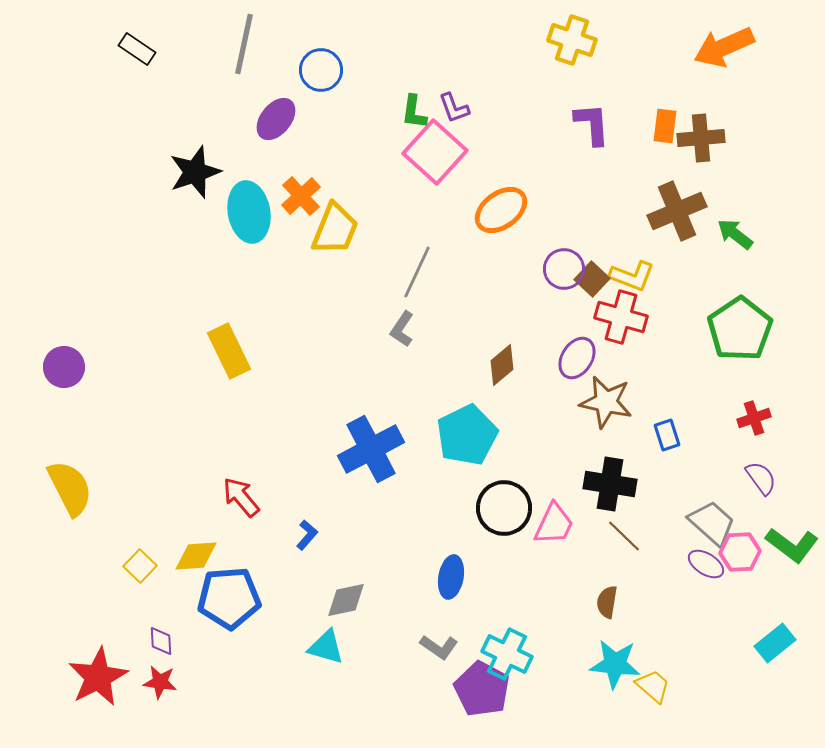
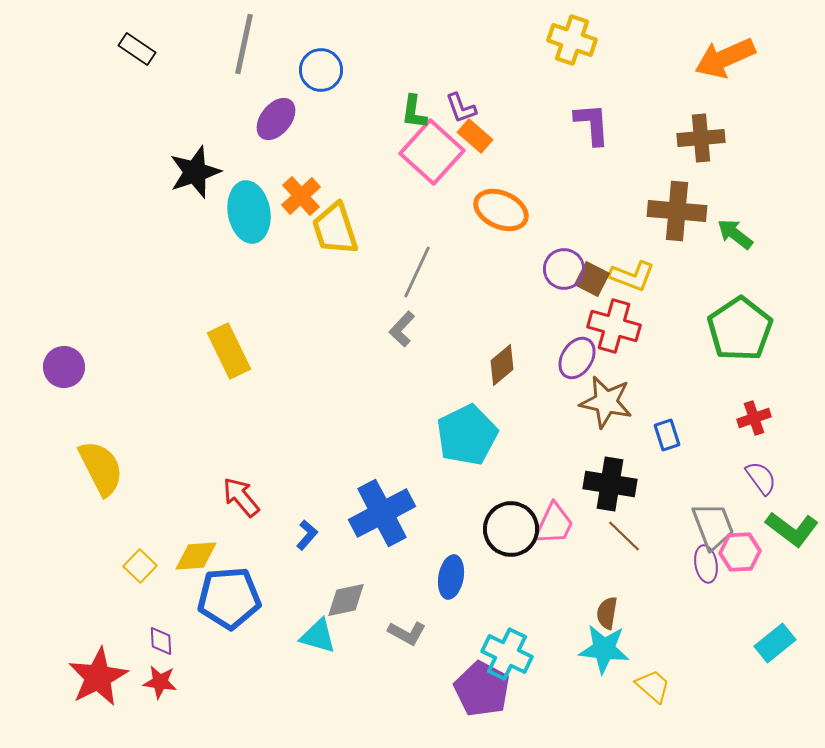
orange arrow at (724, 47): moved 1 px right, 11 px down
purple L-shape at (454, 108): moved 7 px right
orange rectangle at (665, 126): moved 190 px left, 10 px down; rotated 56 degrees counterclockwise
pink square at (435, 152): moved 3 px left
orange ellipse at (501, 210): rotated 60 degrees clockwise
brown cross at (677, 211): rotated 28 degrees clockwise
yellow trapezoid at (335, 229): rotated 140 degrees clockwise
brown square at (592, 279): rotated 16 degrees counterclockwise
red cross at (621, 317): moved 7 px left, 9 px down
gray L-shape at (402, 329): rotated 9 degrees clockwise
blue cross at (371, 449): moved 11 px right, 64 px down
yellow semicircle at (70, 488): moved 31 px right, 20 px up
black circle at (504, 508): moved 7 px right, 21 px down
gray trapezoid at (712, 523): moved 1 px right, 3 px down; rotated 27 degrees clockwise
green L-shape at (792, 545): moved 16 px up
purple ellipse at (706, 564): rotated 48 degrees clockwise
brown semicircle at (607, 602): moved 11 px down
cyan triangle at (326, 647): moved 8 px left, 11 px up
gray L-shape at (439, 647): moved 32 px left, 14 px up; rotated 6 degrees counterclockwise
cyan star at (615, 664): moved 11 px left, 15 px up
